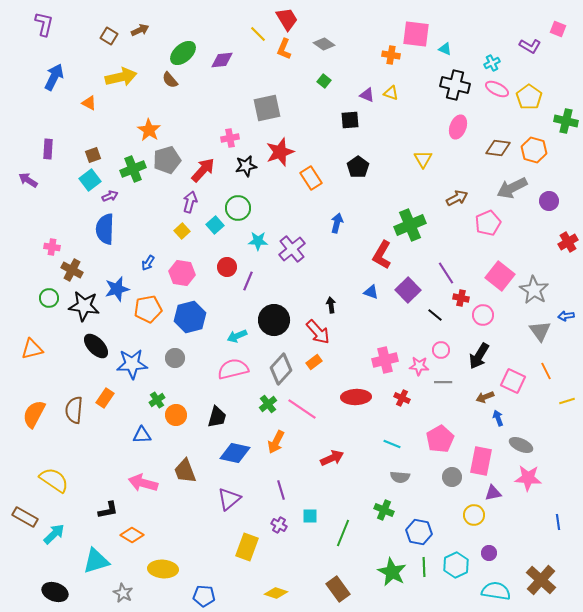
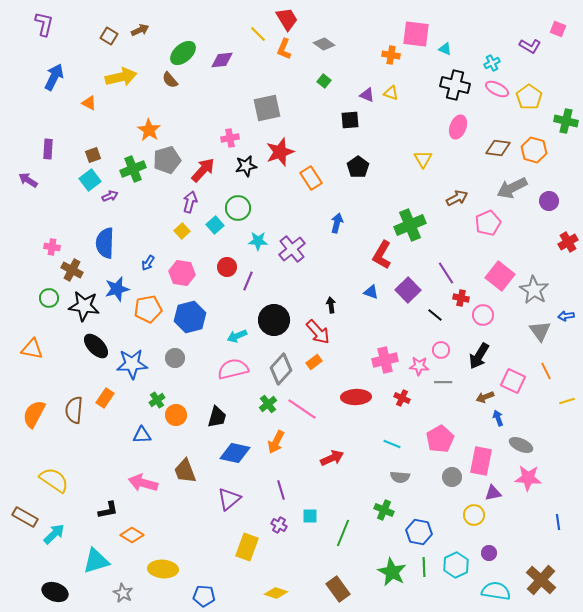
blue semicircle at (105, 229): moved 14 px down
orange triangle at (32, 349): rotated 25 degrees clockwise
